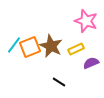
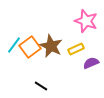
orange square: rotated 15 degrees counterclockwise
black line: moved 18 px left, 4 px down
